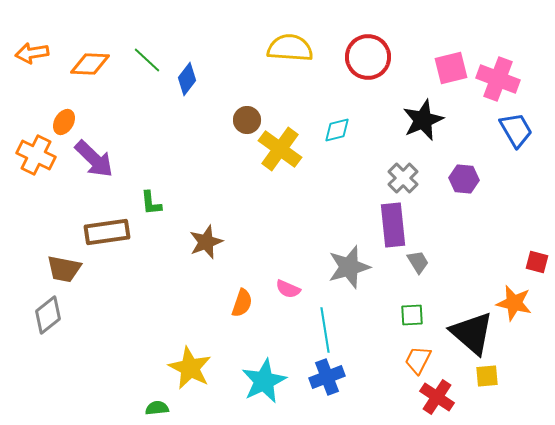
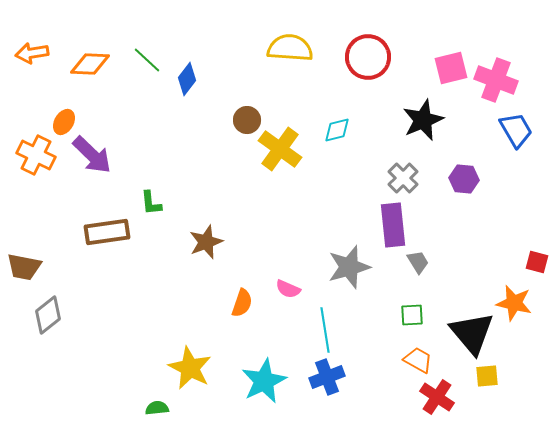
pink cross: moved 2 px left, 1 px down
purple arrow: moved 2 px left, 4 px up
brown trapezoid: moved 40 px left, 2 px up
black triangle: rotated 9 degrees clockwise
orange trapezoid: rotated 92 degrees clockwise
